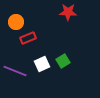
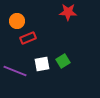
orange circle: moved 1 px right, 1 px up
white square: rotated 14 degrees clockwise
